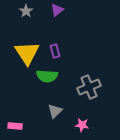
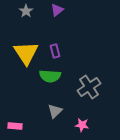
yellow triangle: moved 1 px left
green semicircle: moved 3 px right
gray cross: rotated 10 degrees counterclockwise
